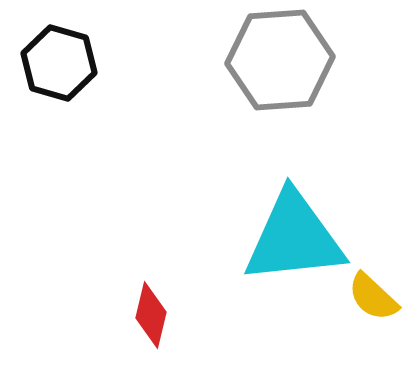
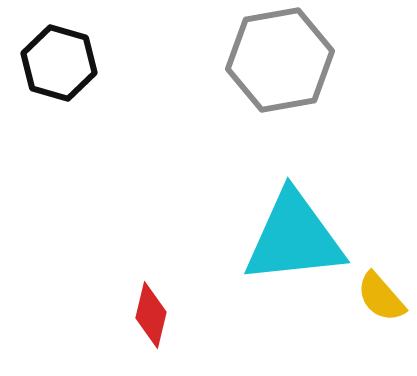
gray hexagon: rotated 6 degrees counterclockwise
yellow semicircle: moved 8 px right; rotated 6 degrees clockwise
